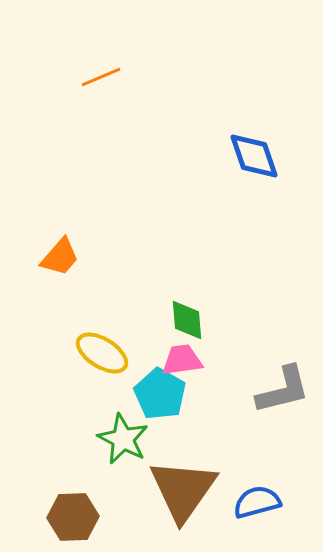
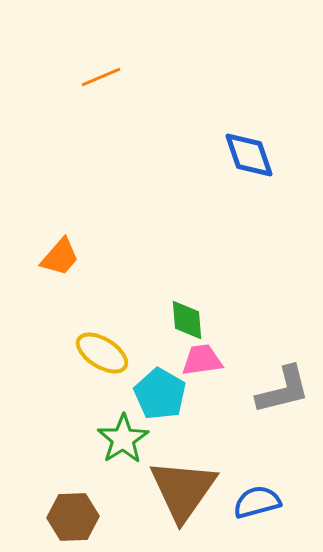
blue diamond: moved 5 px left, 1 px up
pink trapezoid: moved 20 px right
green star: rotated 12 degrees clockwise
